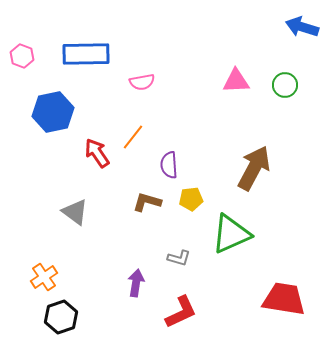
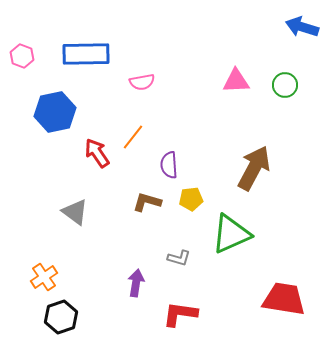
blue hexagon: moved 2 px right
red L-shape: moved 1 px left, 2 px down; rotated 147 degrees counterclockwise
